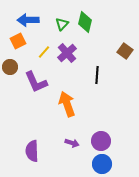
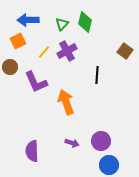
purple cross: moved 2 px up; rotated 12 degrees clockwise
orange arrow: moved 1 px left, 2 px up
blue circle: moved 7 px right, 1 px down
